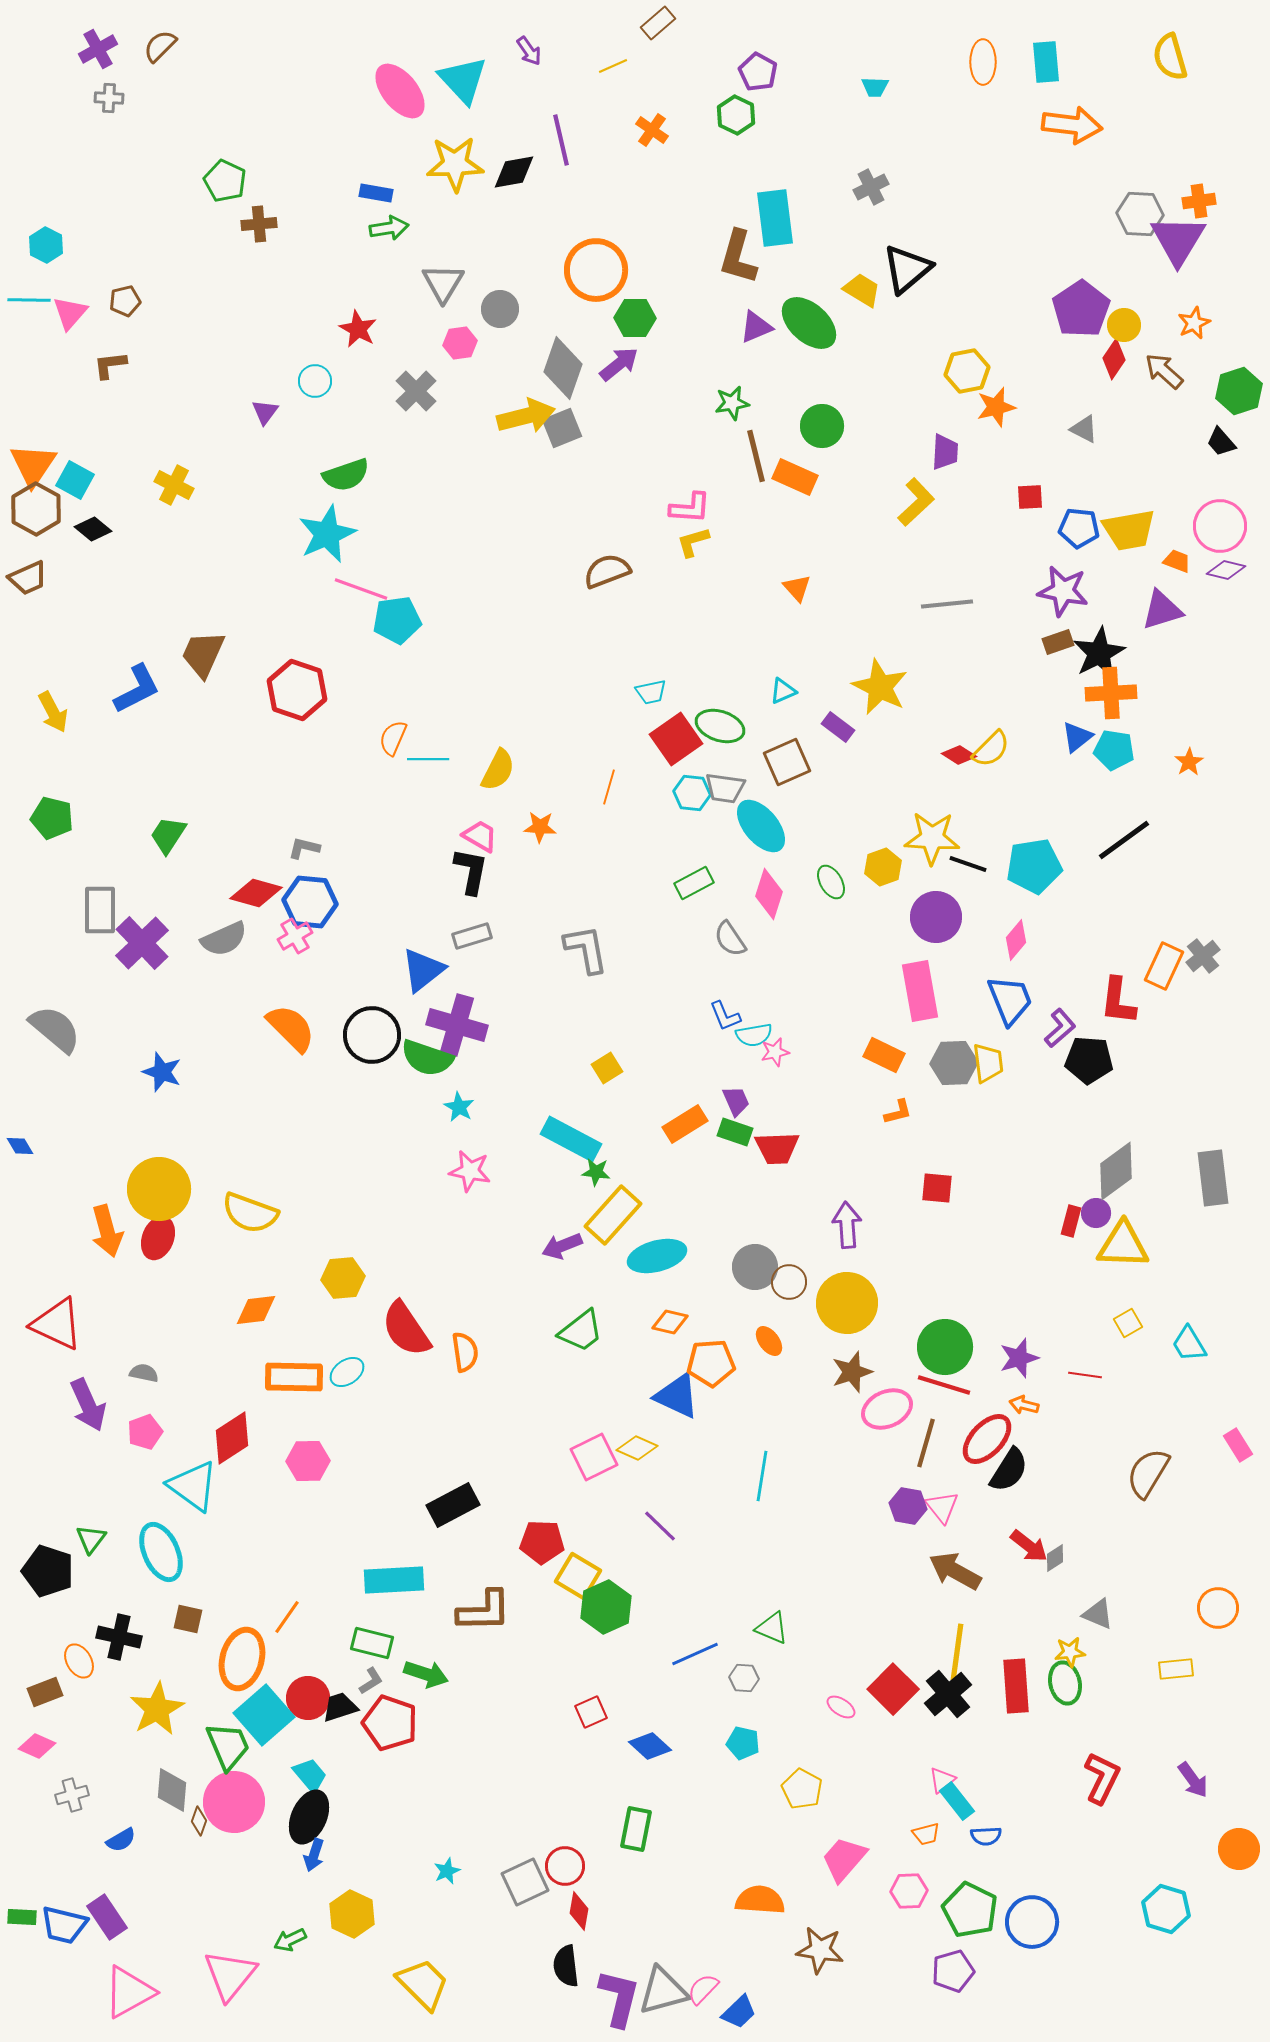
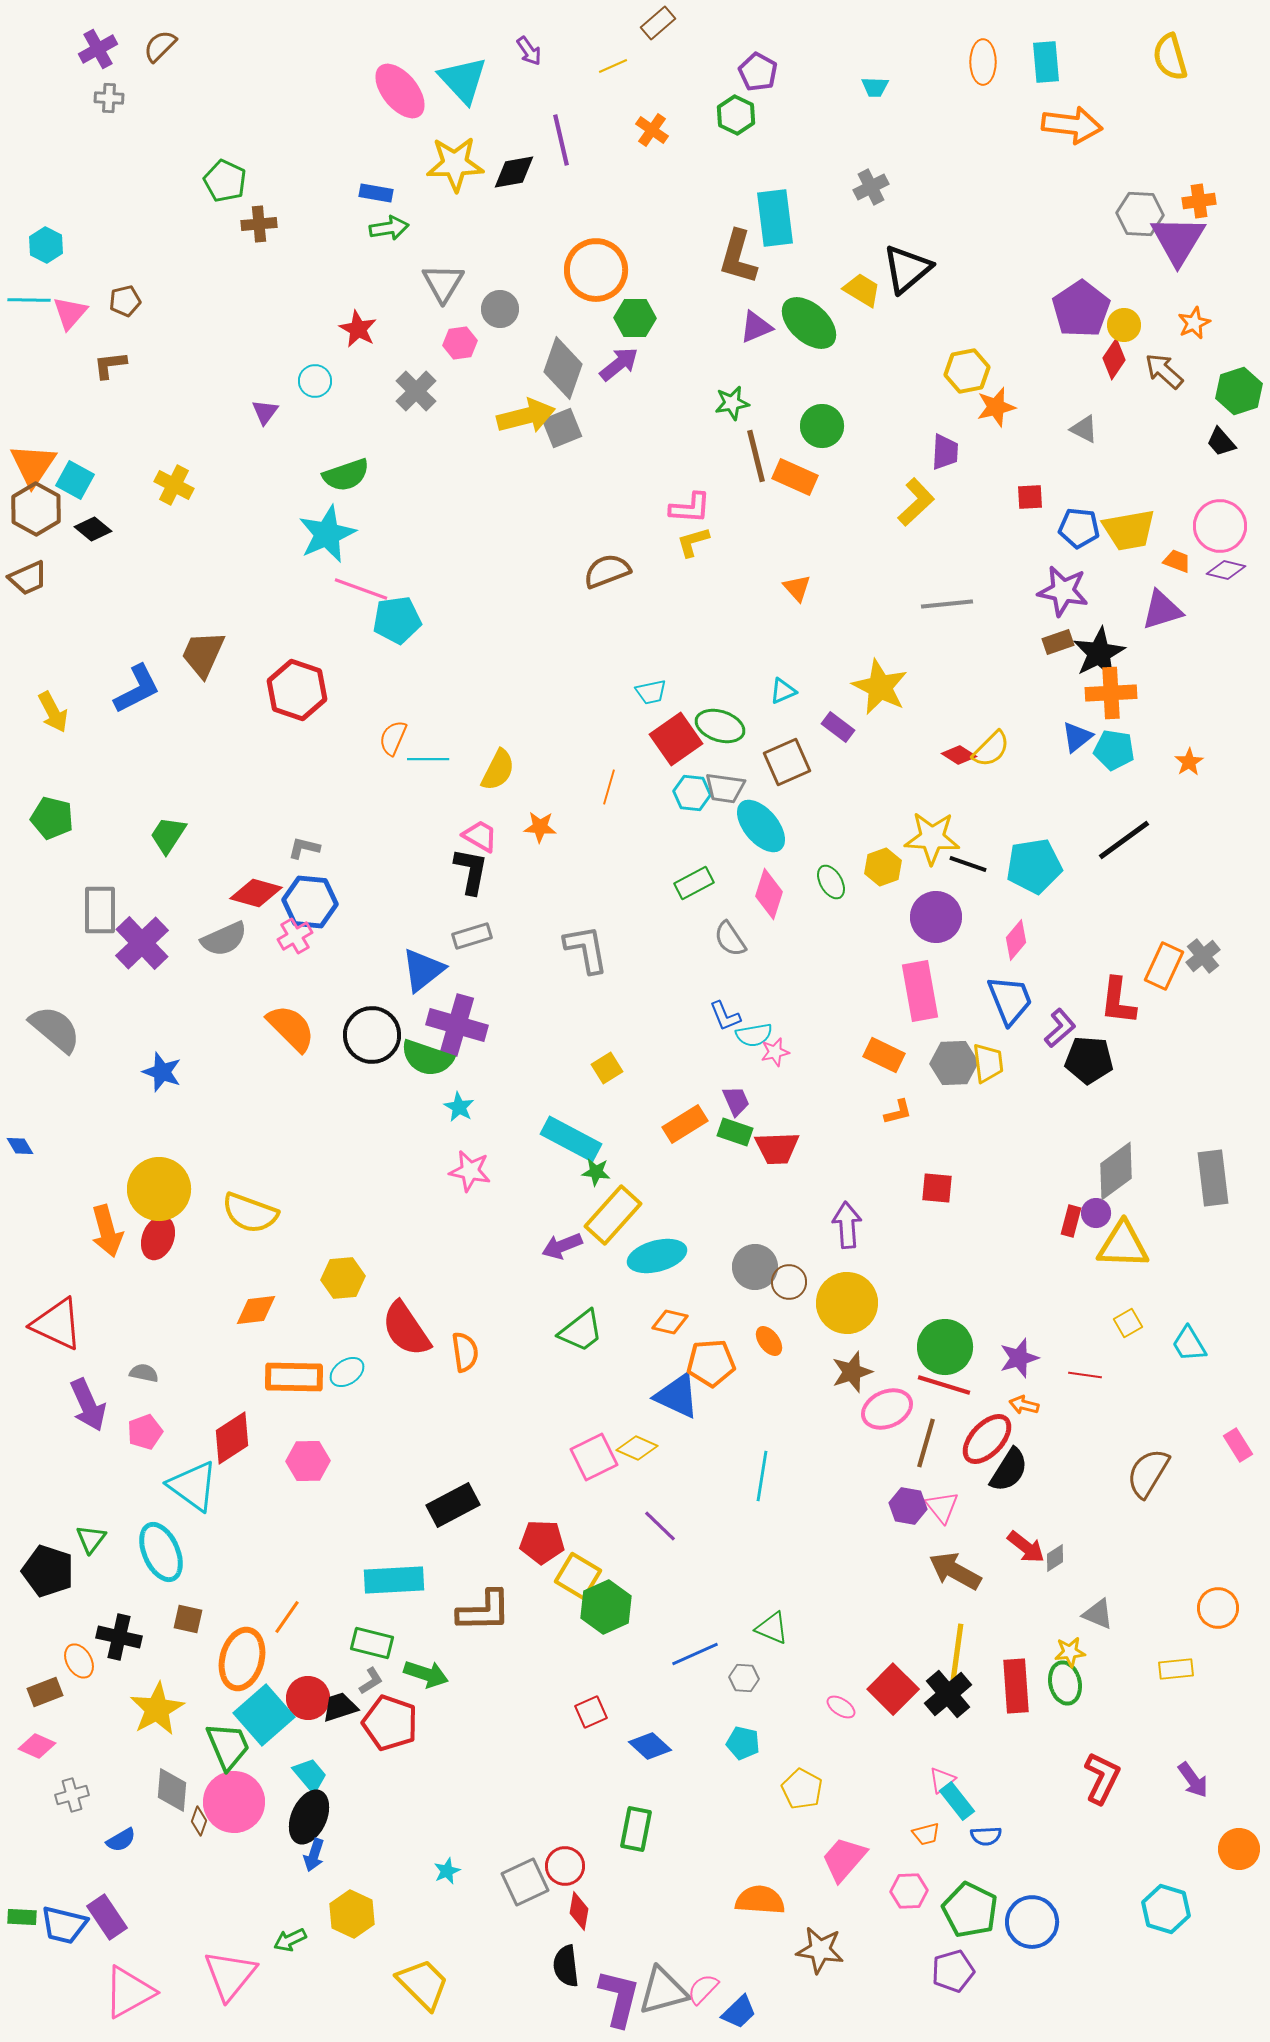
red arrow at (1029, 1546): moved 3 px left, 1 px down
